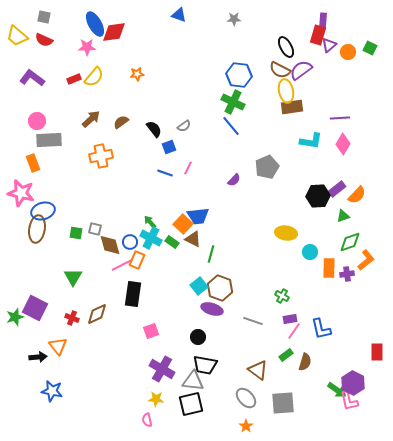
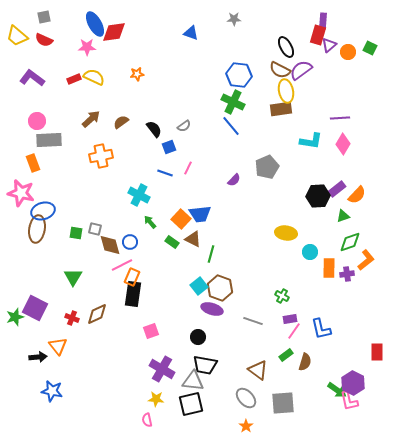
blue triangle at (179, 15): moved 12 px right, 18 px down
gray square at (44, 17): rotated 24 degrees counterclockwise
yellow semicircle at (94, 77): rotated 105 degrees counterclockwise
brown rectangle at (292, 107): moved 11 px left, 2 px down
blue trapezoid at (198, 216): moved 2 px right, 2 px up
orange square at (183, 224): moved 2 px left, 5 px up
cyan cross at (151, 238): moved 12 px left, 43 px up
orange rectangle at (137, 260): moved 5 px left, 17 px down
